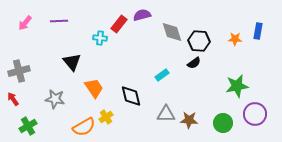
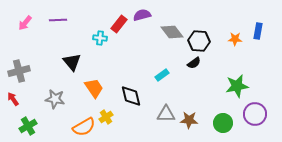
purple line: moved 1 px left, 1 px up
gray diamond: rotated 20 degrees counterclockwise
